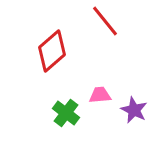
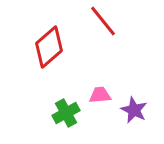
red line: moved 2 px left
red diamond: moved 3 px left, 4 px up
green cross: rotated 24 degrees clockwise
